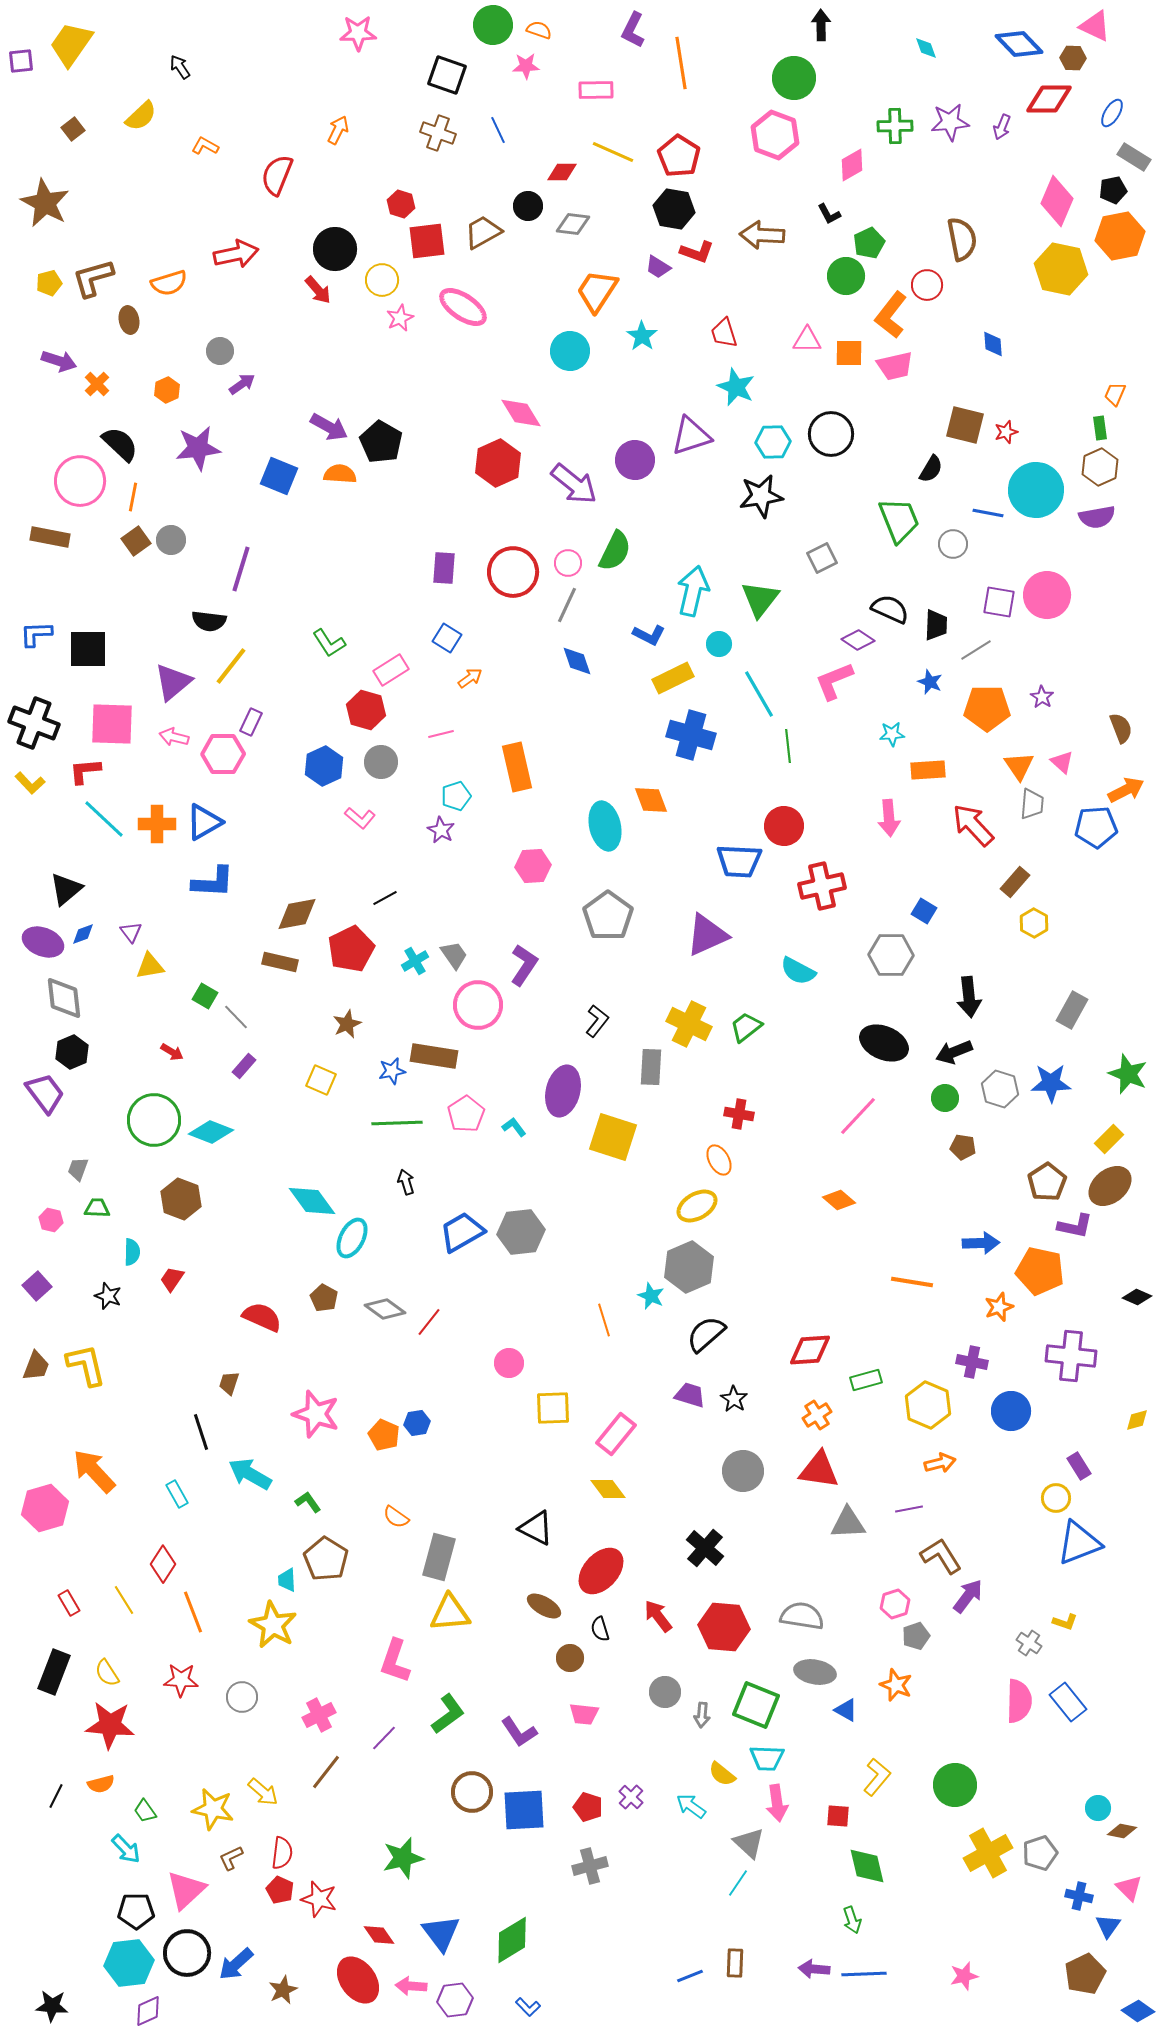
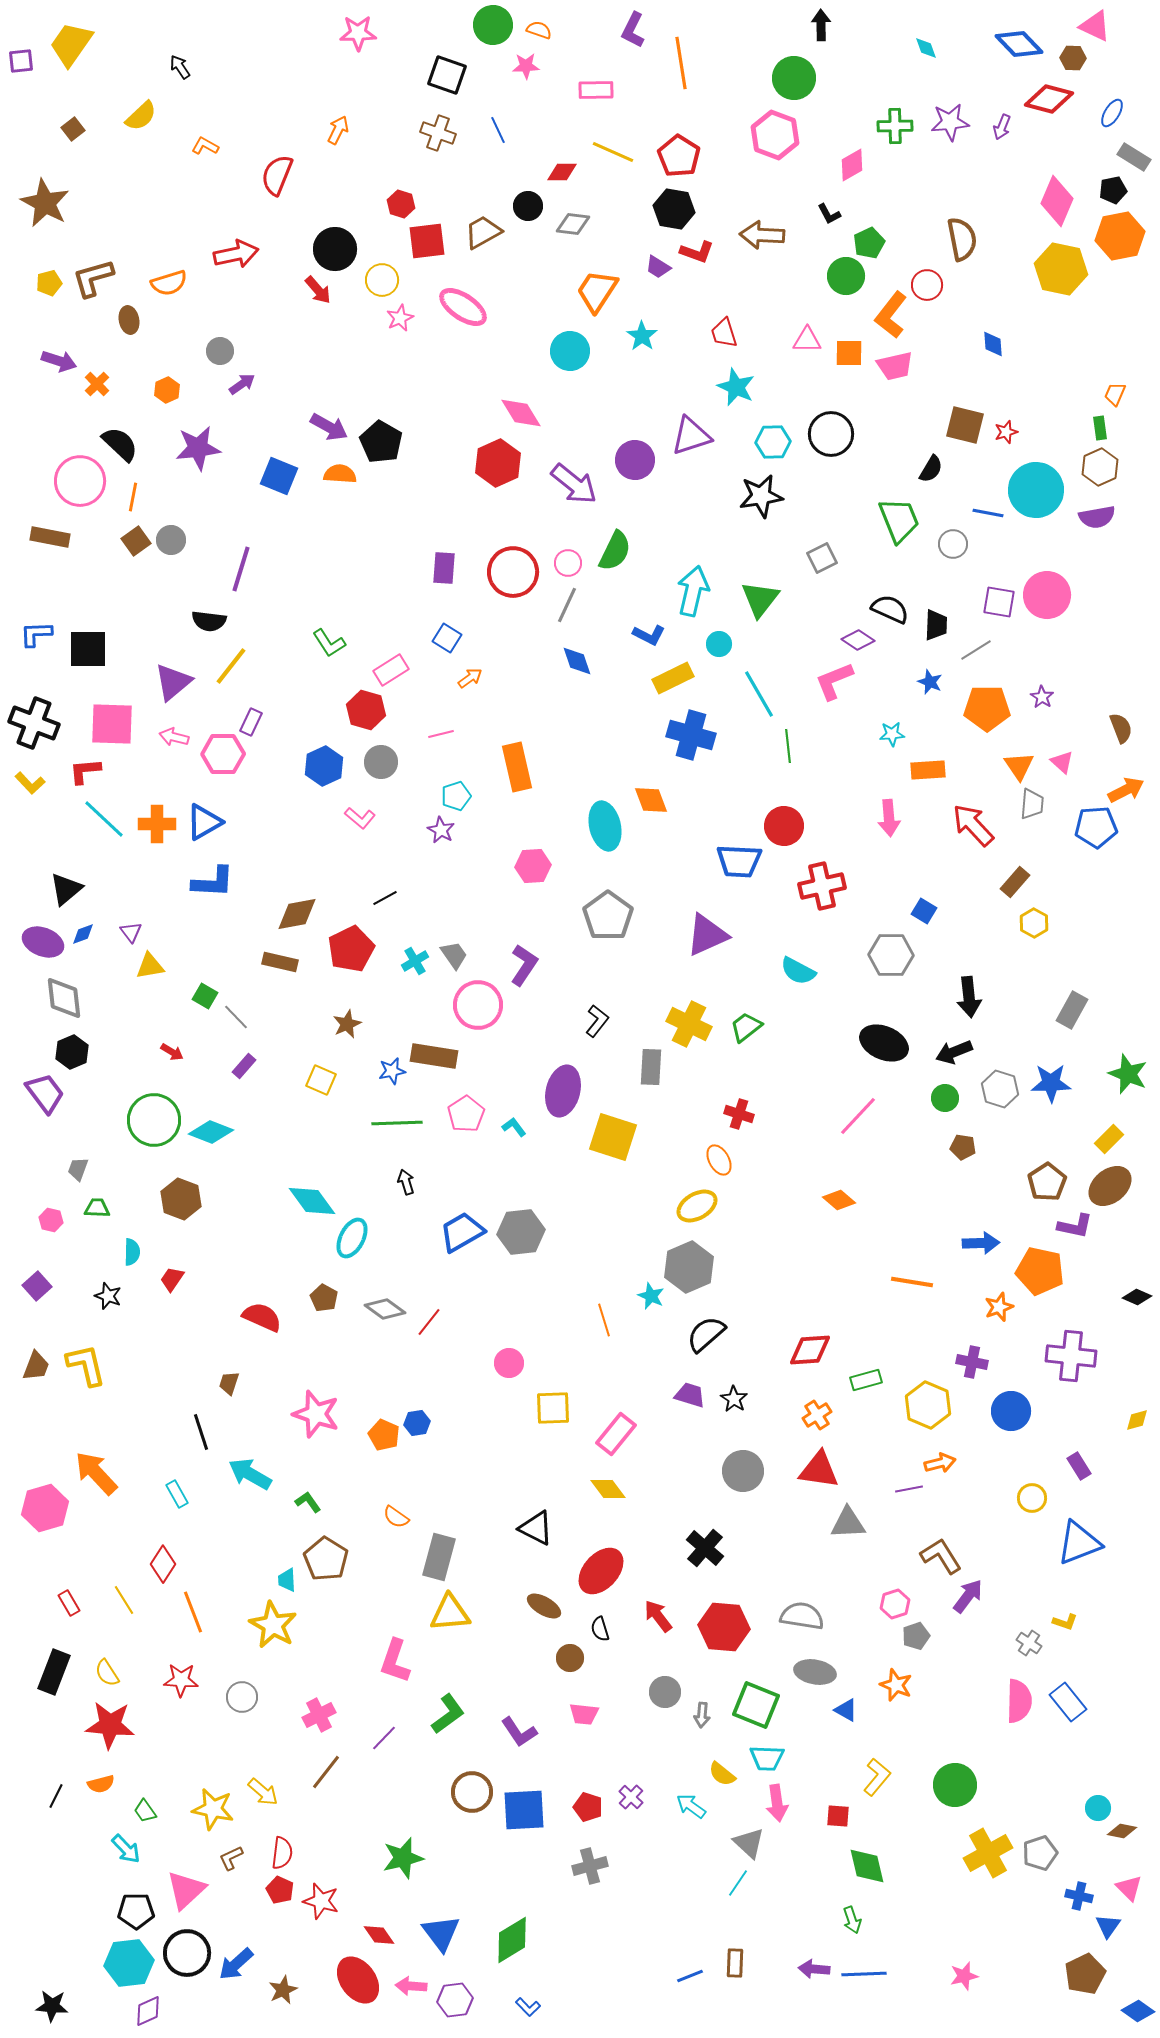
red diamond at (1049, 99): rotated 15 degrees clockwise
red cross at (739, 1114): rotated 8 degrees clockwise
orange arrow at (94, 1471): moved 2 px right, 2 px down
yellow circle at (1056, 1498): moved 24 px left
purple line at (909, 1509): moved 20 px up
red star at (319, 1899): moved 2 px right, 2 px down
